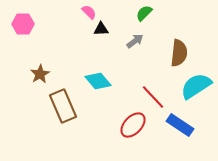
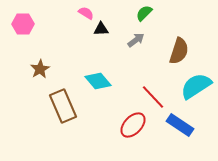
pink semicircle: moved 3 px left, 1 px down; rotated 14 degrees counterclockwise
gray arrow: moved 1 px right, 1 px up
brown semicircle: moved 2 px up; rotated 12 degrees clockwise
brown star: moved 5 px up
